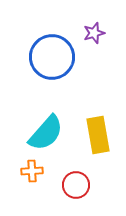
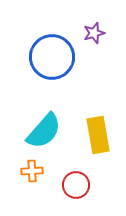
cyan semicircle: moved 2 px left, 2 px up
